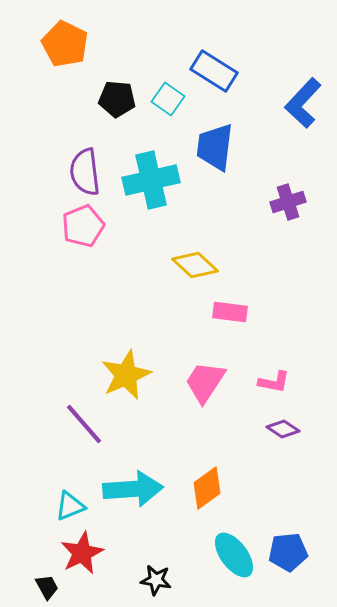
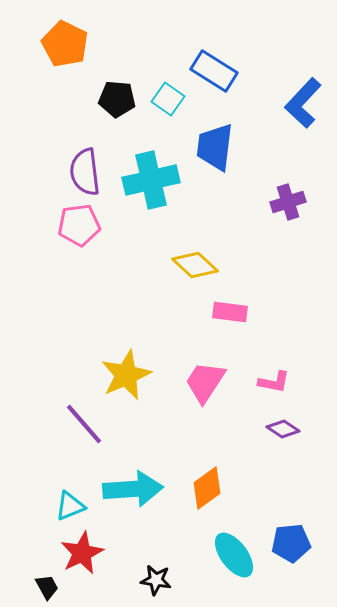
pink pentagon: moved 4 px left, 1 px up; rotated 15 degrees clockwise
blue pentagon: moved 3 px right, 9 px up
